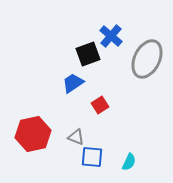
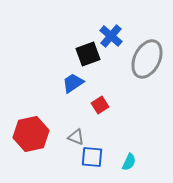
red hexagon: moved 2 px left
